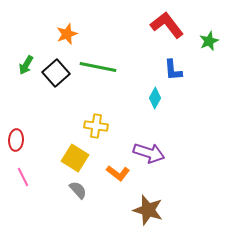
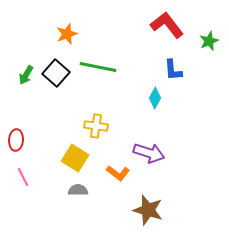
green arrow: moved 10 px down
black square: rotated 8 degrees counterclockwise
gray semicircle: rotated 48 degrees counterclockwise
